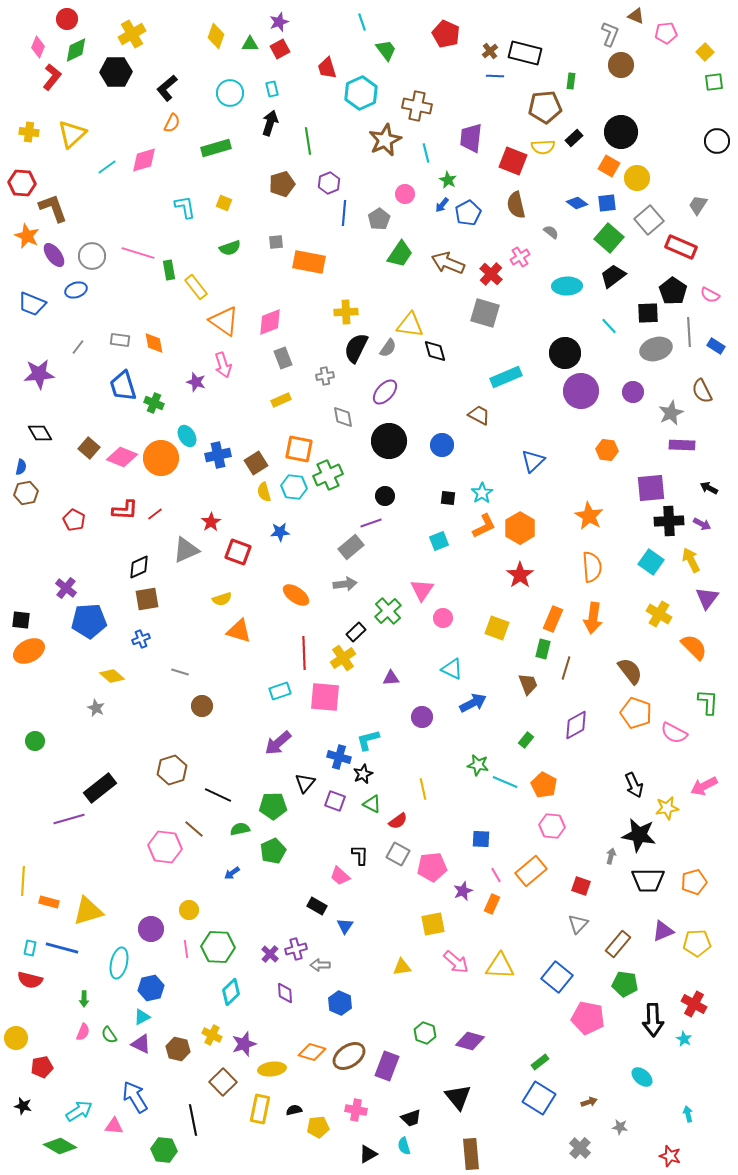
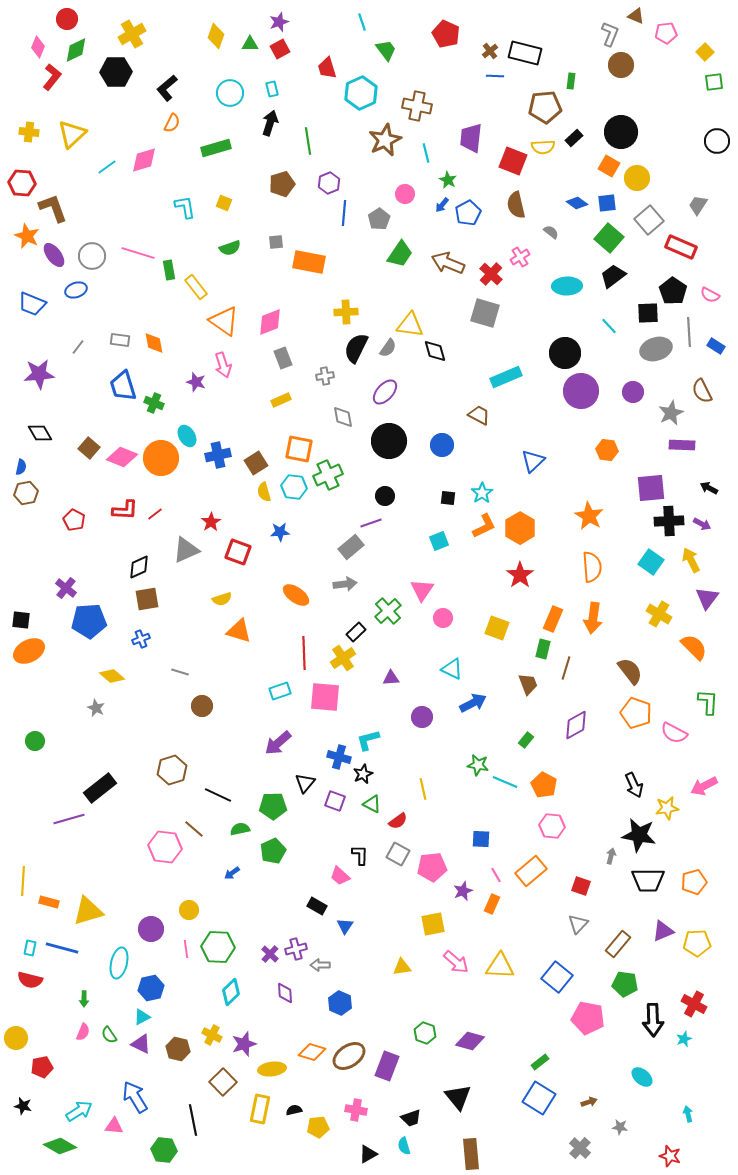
cyan star at (684, 1039): rotated 21 degrees clockwise
